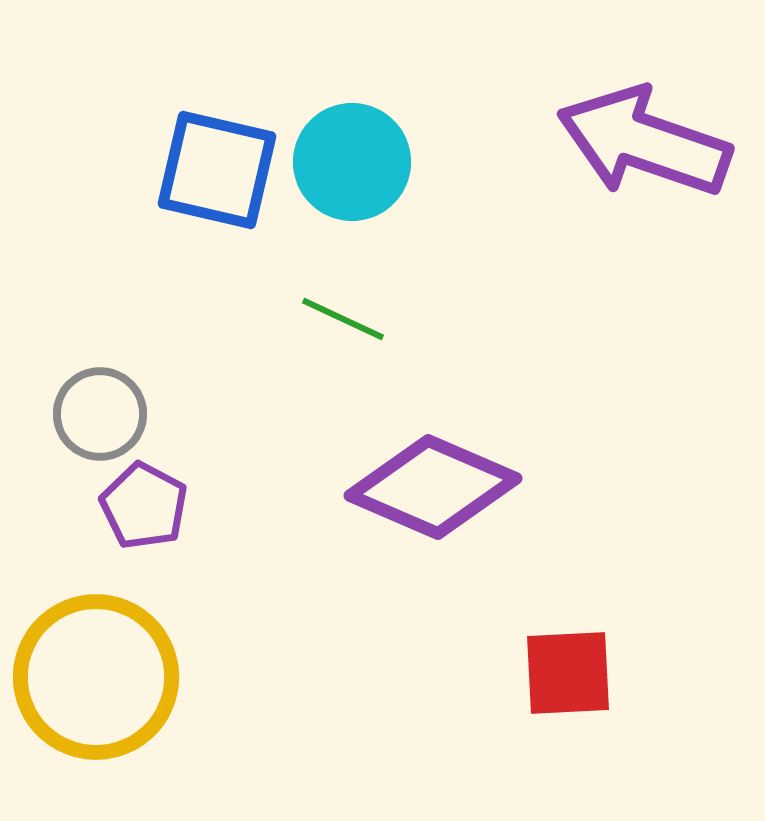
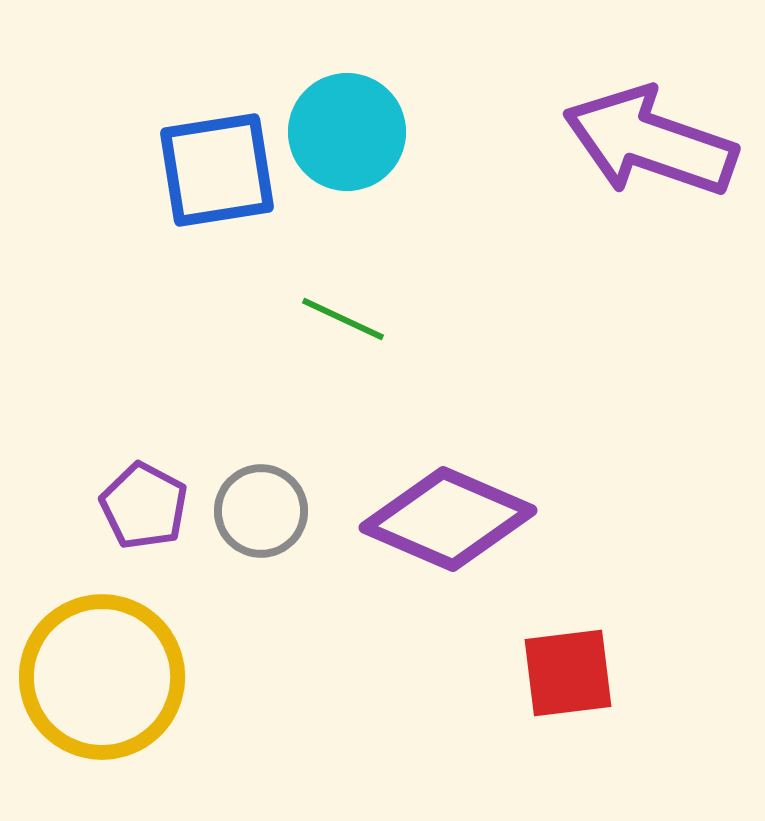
purple arrow: moved 6 px right
cyan circle: moved 5 px left, 30 px up
blue square: rotated 22 degrees counterclockwise
gray circle: moved 161 px right, 97 px down
purple diamond: moved 15 px right, 32 px down
red square: rotated 4 degrees counterclockwise
yellow circle: moved 6 px right
